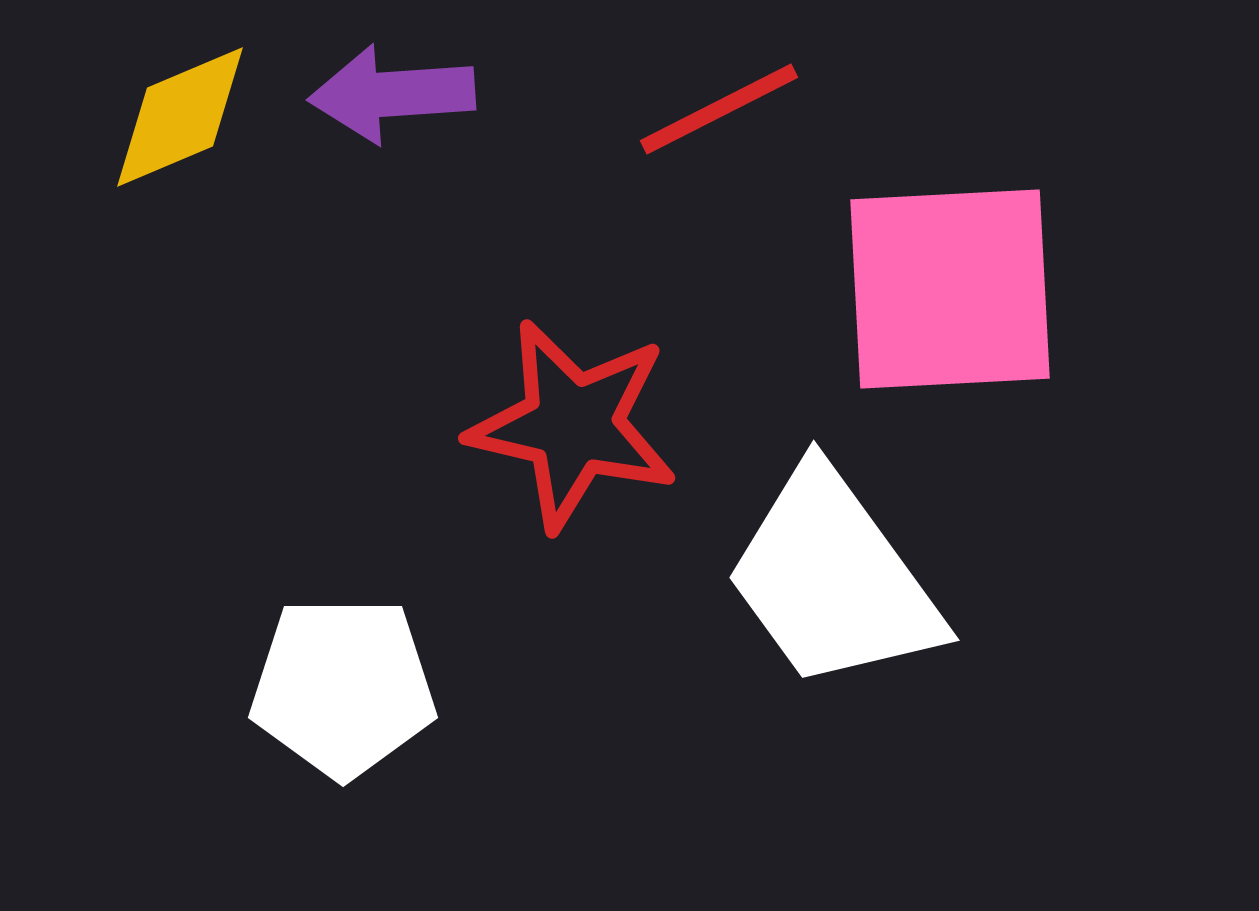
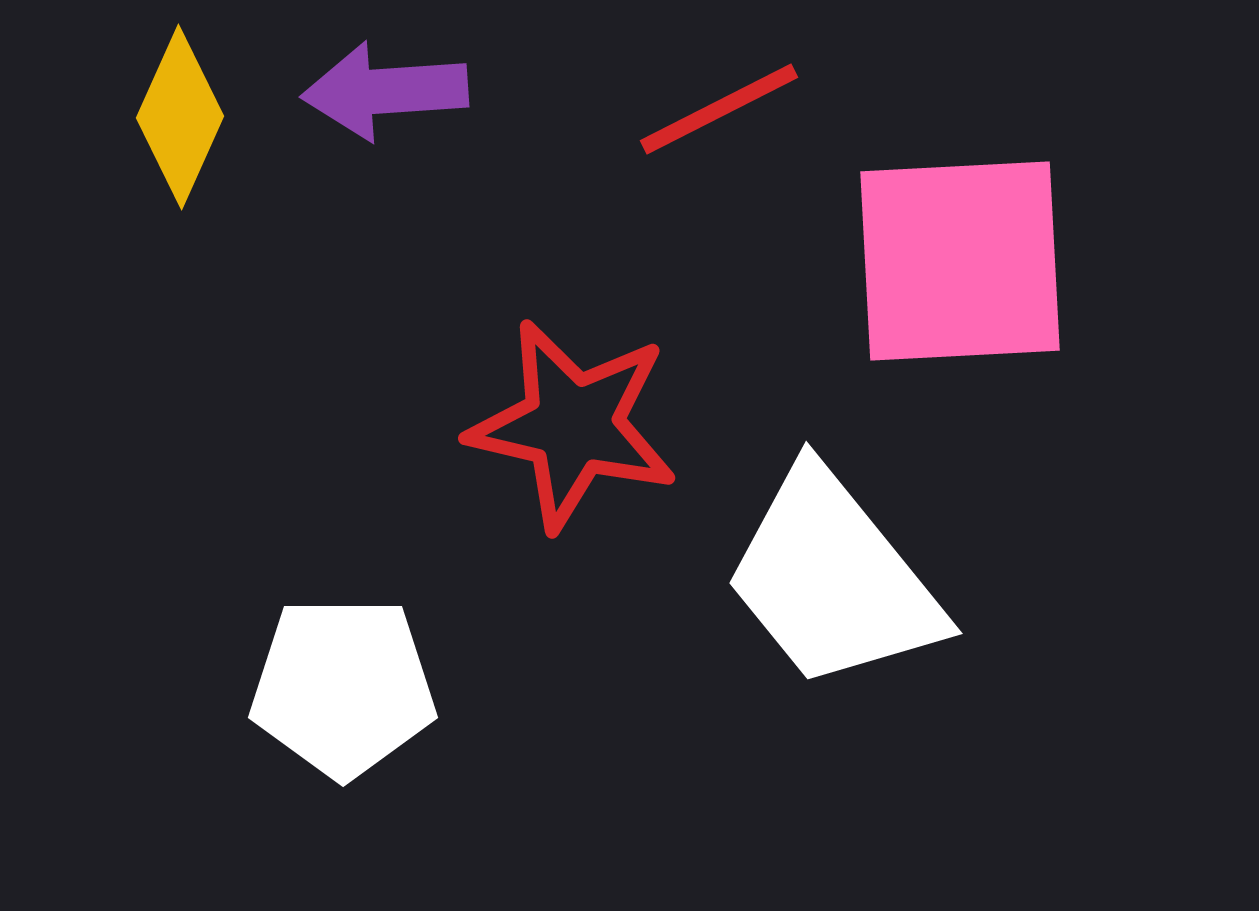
purple arrow: moved 7 px left, 3 px up
yellow diamond: rotated 43 degrees counterclockwise
pink square: moved 10 px right, 28 px up
white trapezoid: rotated 3 degrees counterclockwise
